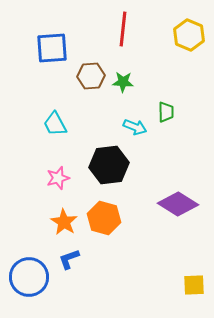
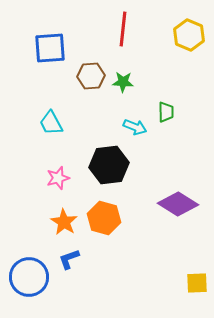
blue square: moved 2 px left
cyan trapezoid: moved 4 px left, 1 px up
yellow square: moved 3 px right, 2 px up
